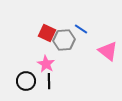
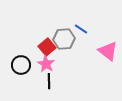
red square: moved 14 px down; rotated 24 degrees clockwise
gray hexagon: moved 1 px up
black circle: moved 5 px left, 16 px up
